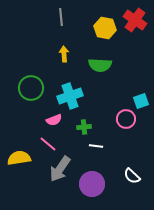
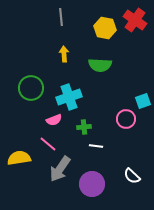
cyan cross: moved 1 px left, 1 px down
cyan square: moved 2 px right
